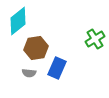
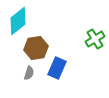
gray semicircle: rotated 80 degrees counterclockwise
